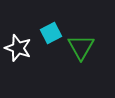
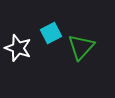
green triangle: rotated 12 degrees clockwise
